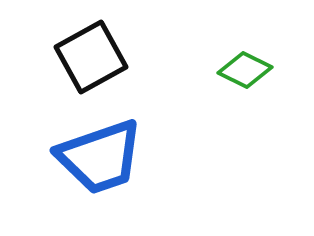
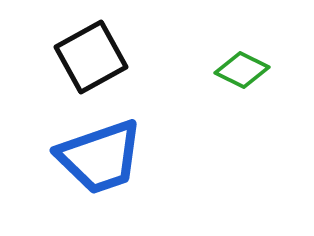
green diamond: moved 3 px left
